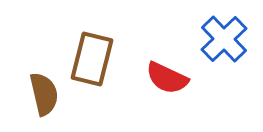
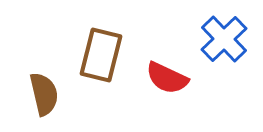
brown rectangle: moved 9 px right, 4 px up
